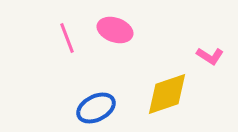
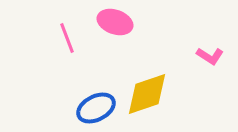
pink ellipse: moved 8 px up
yellow diamond: moved 20 px left
